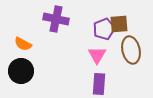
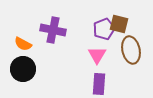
purple cross: moved 3 px left, 11 px down
brown square: rotated 18 degrees clockwise
black circle: moved 2 px right, 2 px up
